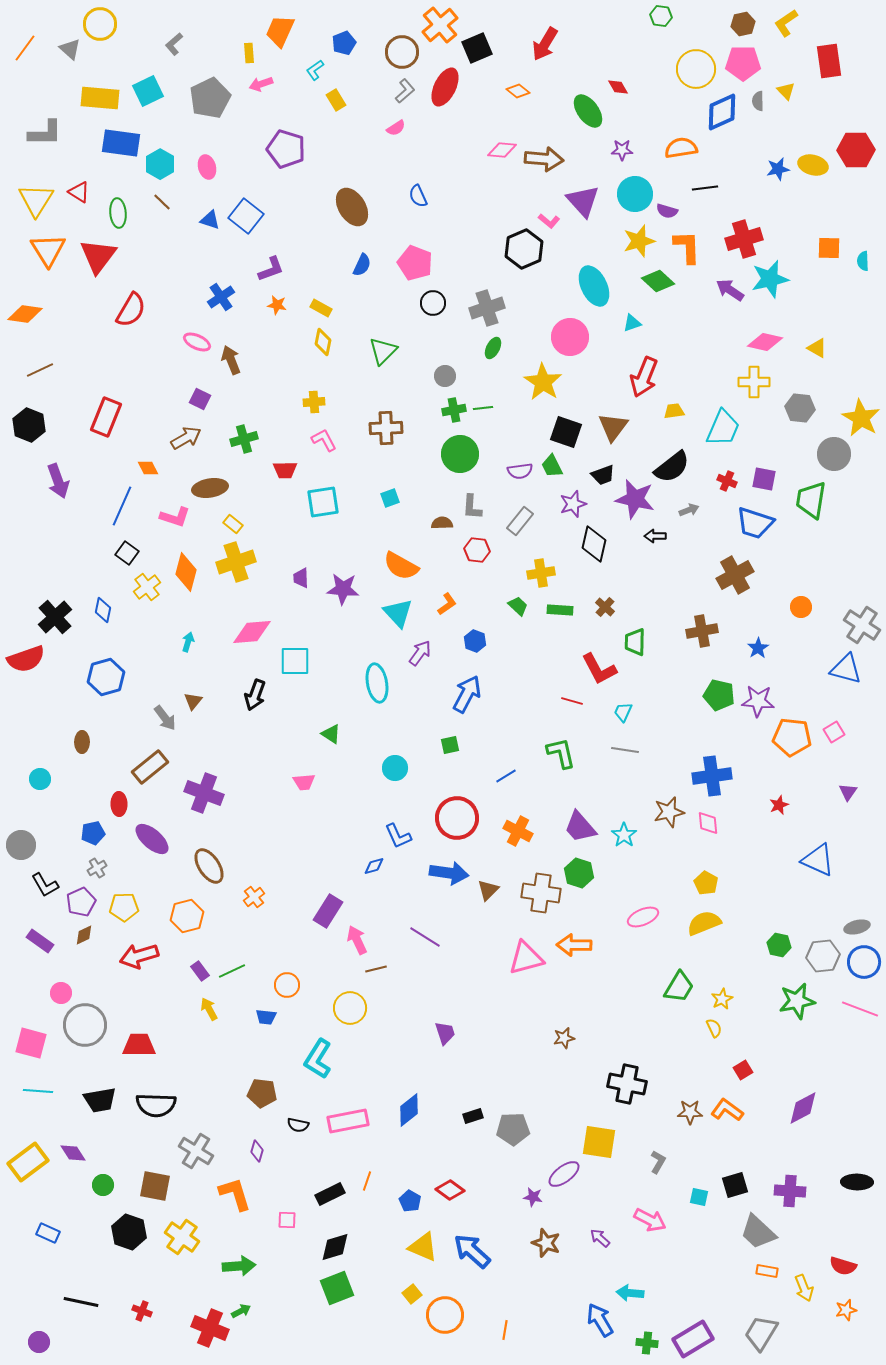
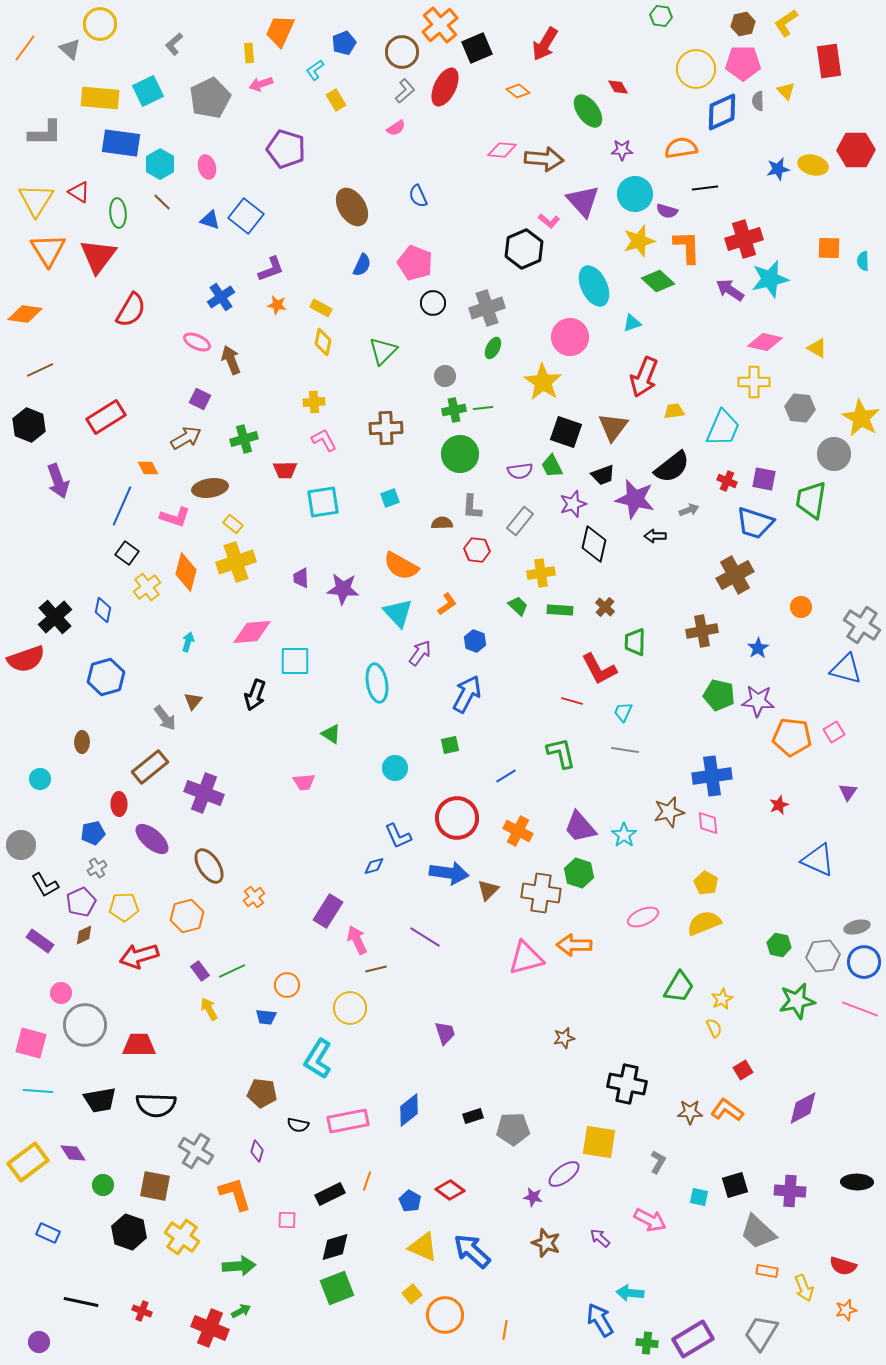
red rectangle at (106, 417): rotated 36 degrees clockwise
